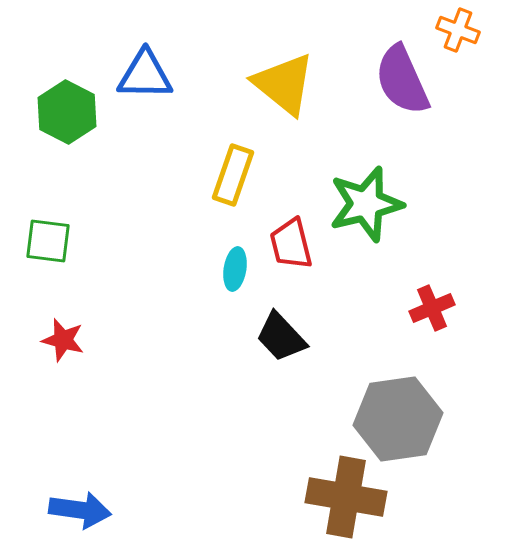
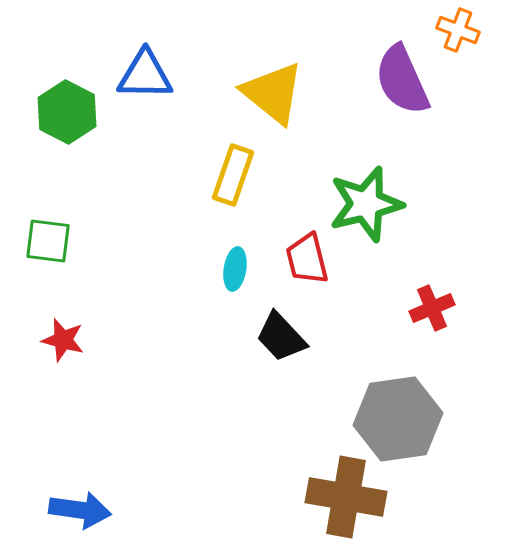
yellow triangle: moved 11 px left, 9 px down
red trapezoid: moved 16 px right, 15 px down
